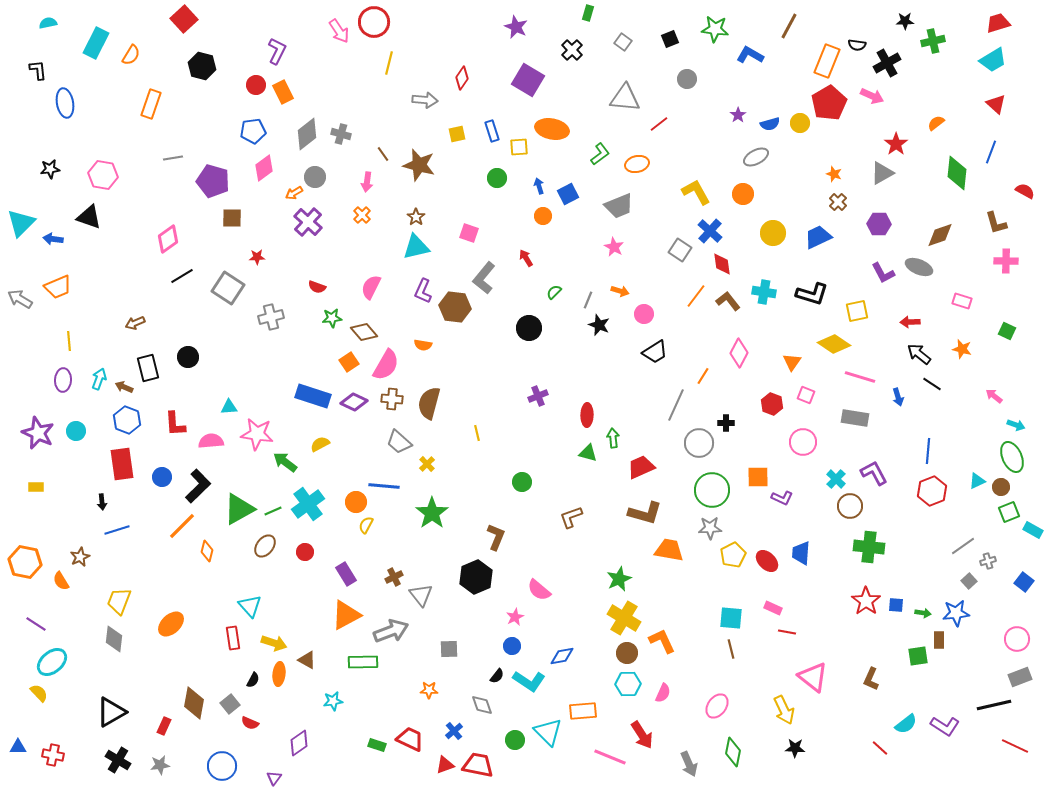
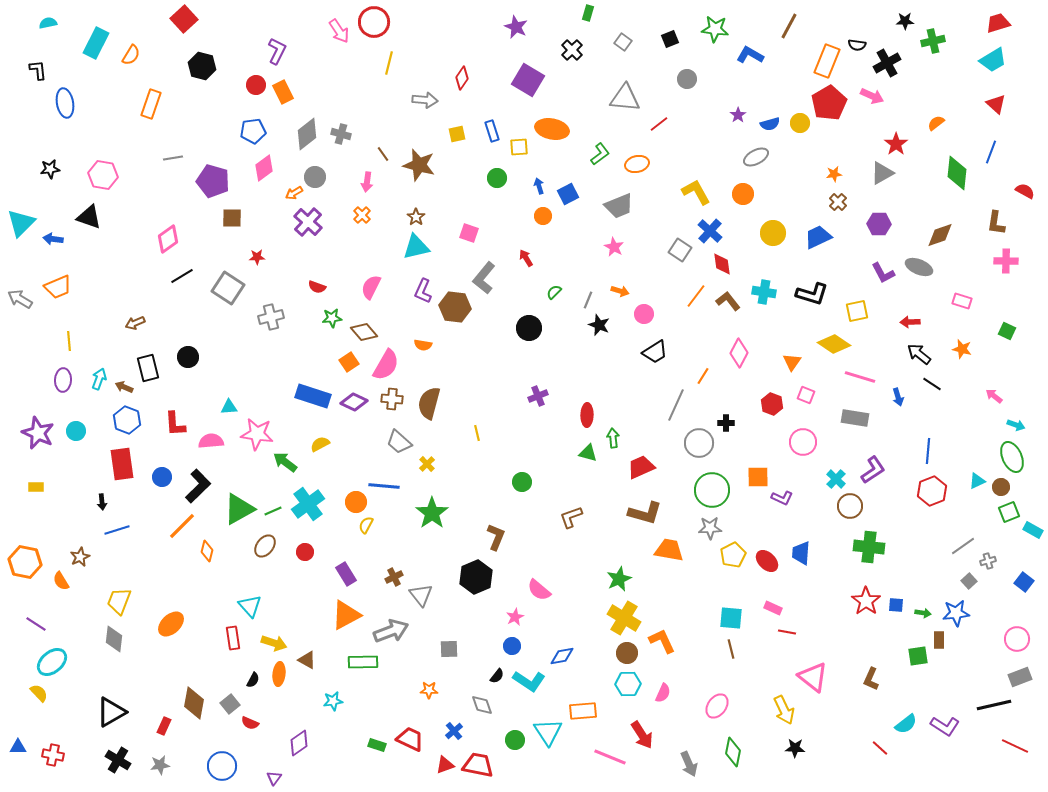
orange star at (834, 174): rotated 28 degrees counterclockwise
brown L-shape at (996, 223): rotated 25 degrees clockwise
purple L-shape at (874, 473): moved 1 px left, 3 px up; rotated 84 degrees clockwise
cyan triangle at (548, 732): rotated 12 degrees clockwise
